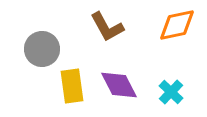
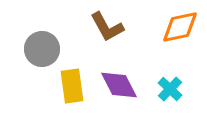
orange diamond: moved 3 px right, 2 px down
cyan cross: moved 1 px left, 3 px up
